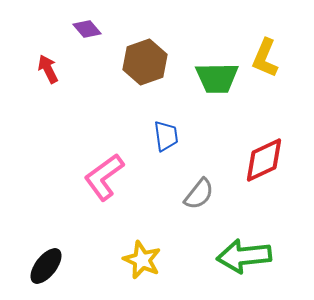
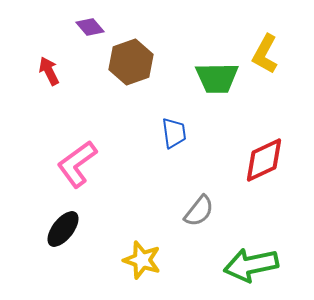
purple diamond: moved 3 px right, 2 px up
yellow L-shape: moved 4 px up; rotated 6 degrees clockwise
brown hexagon: moved 14 px left
red arrow: moved 1 px right, 2 px down
blue trapezoid: moved 8 px right, 3 px up
pink L-shape: moved 27 px left, 13 px up
gray semicircle: moved 17 px down
green arrow: moved 7 px right, 9 px down; rotated 6 degrees counterclockwise
yellow star: rotated 6 degrees counterclockwise
black ellipse: moved 17 px right, 37 px up
